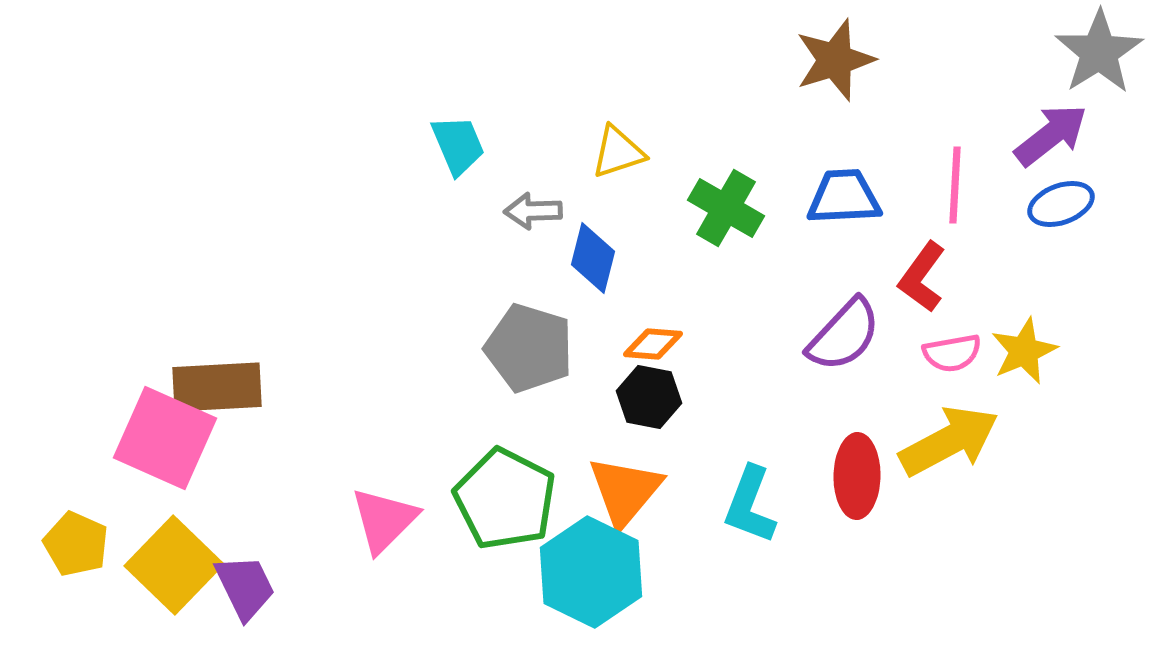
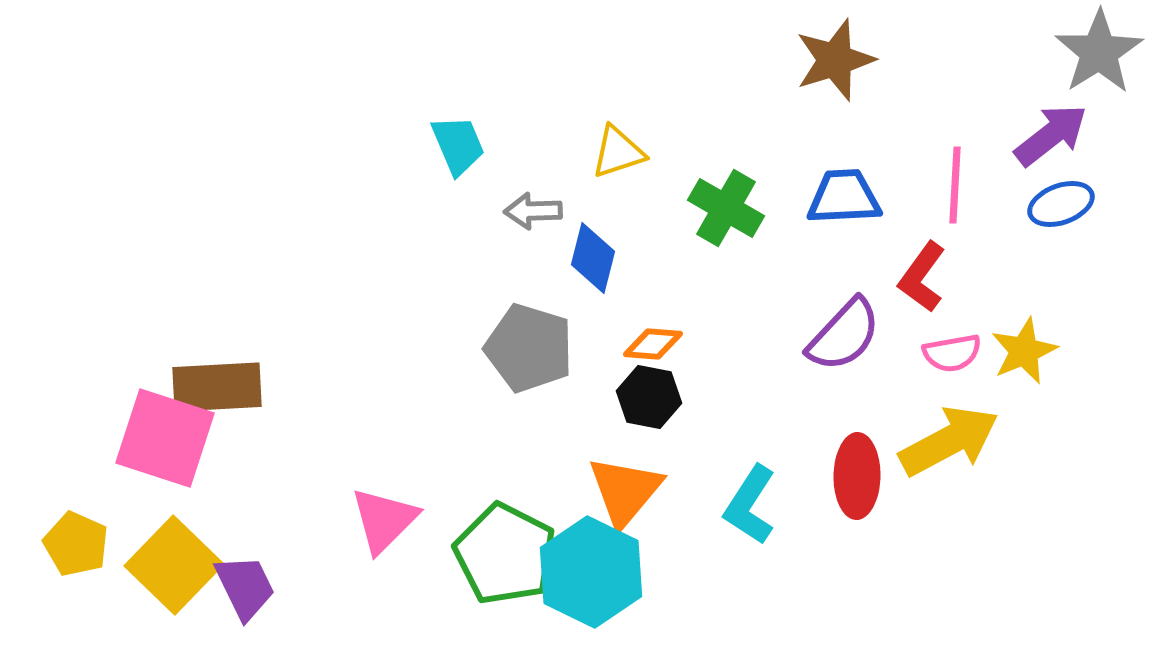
pink square: rotated 6 degrees counterclockwise
green pentagon: moved 55 px down
cyan L-shape: rotated 12 degrees clockwise
